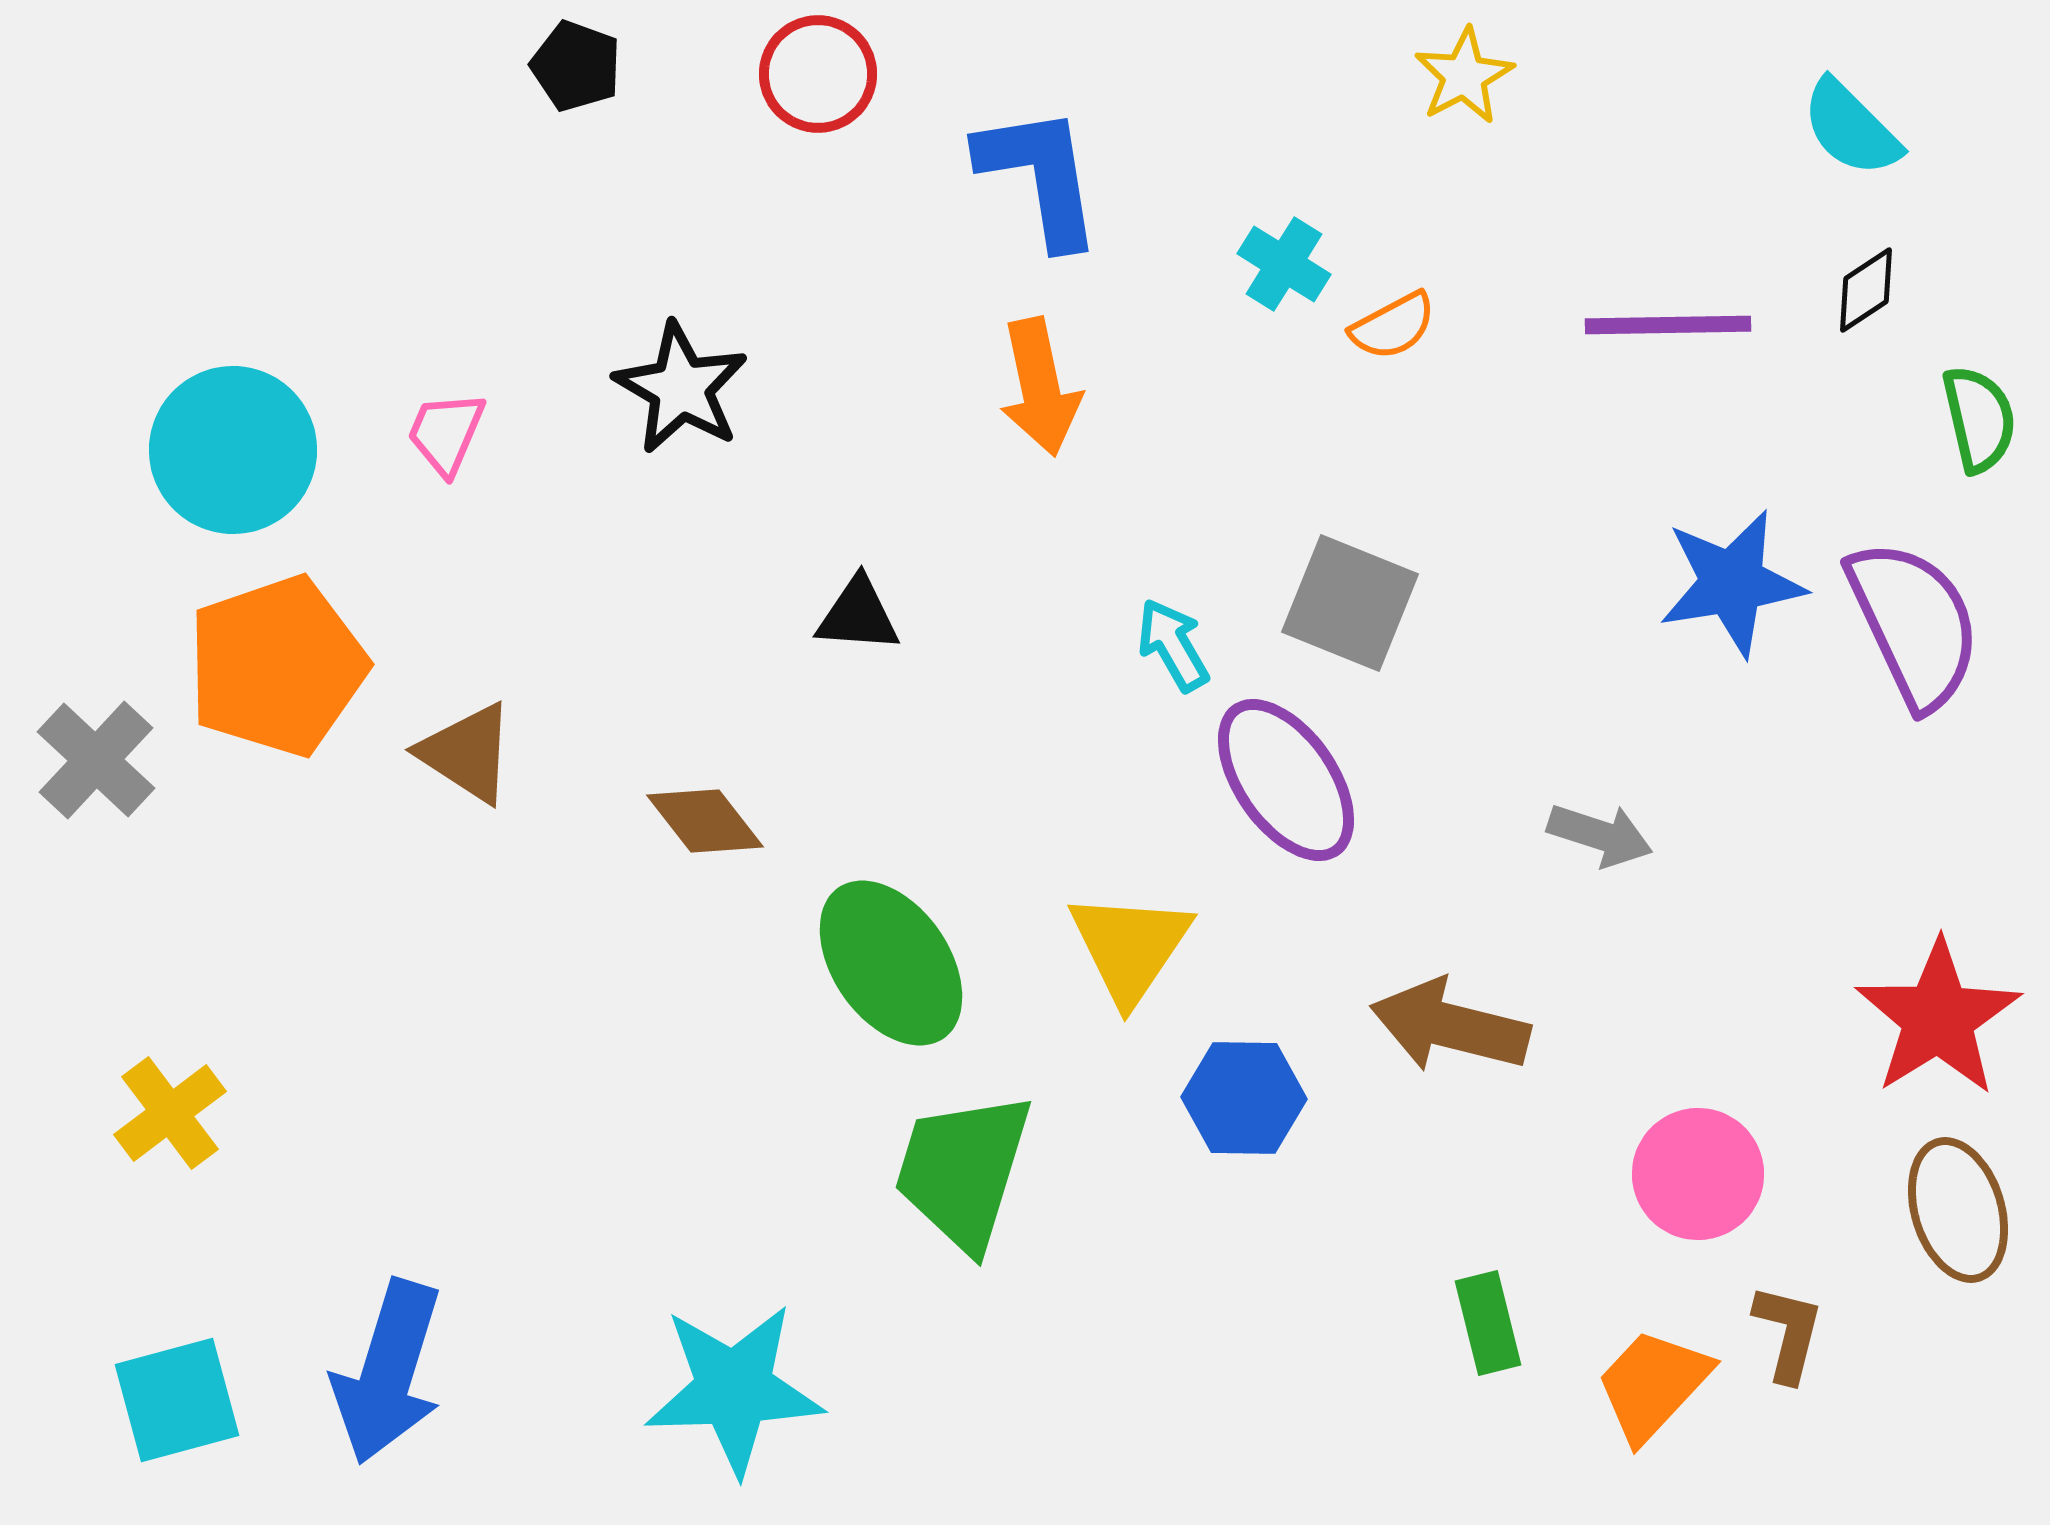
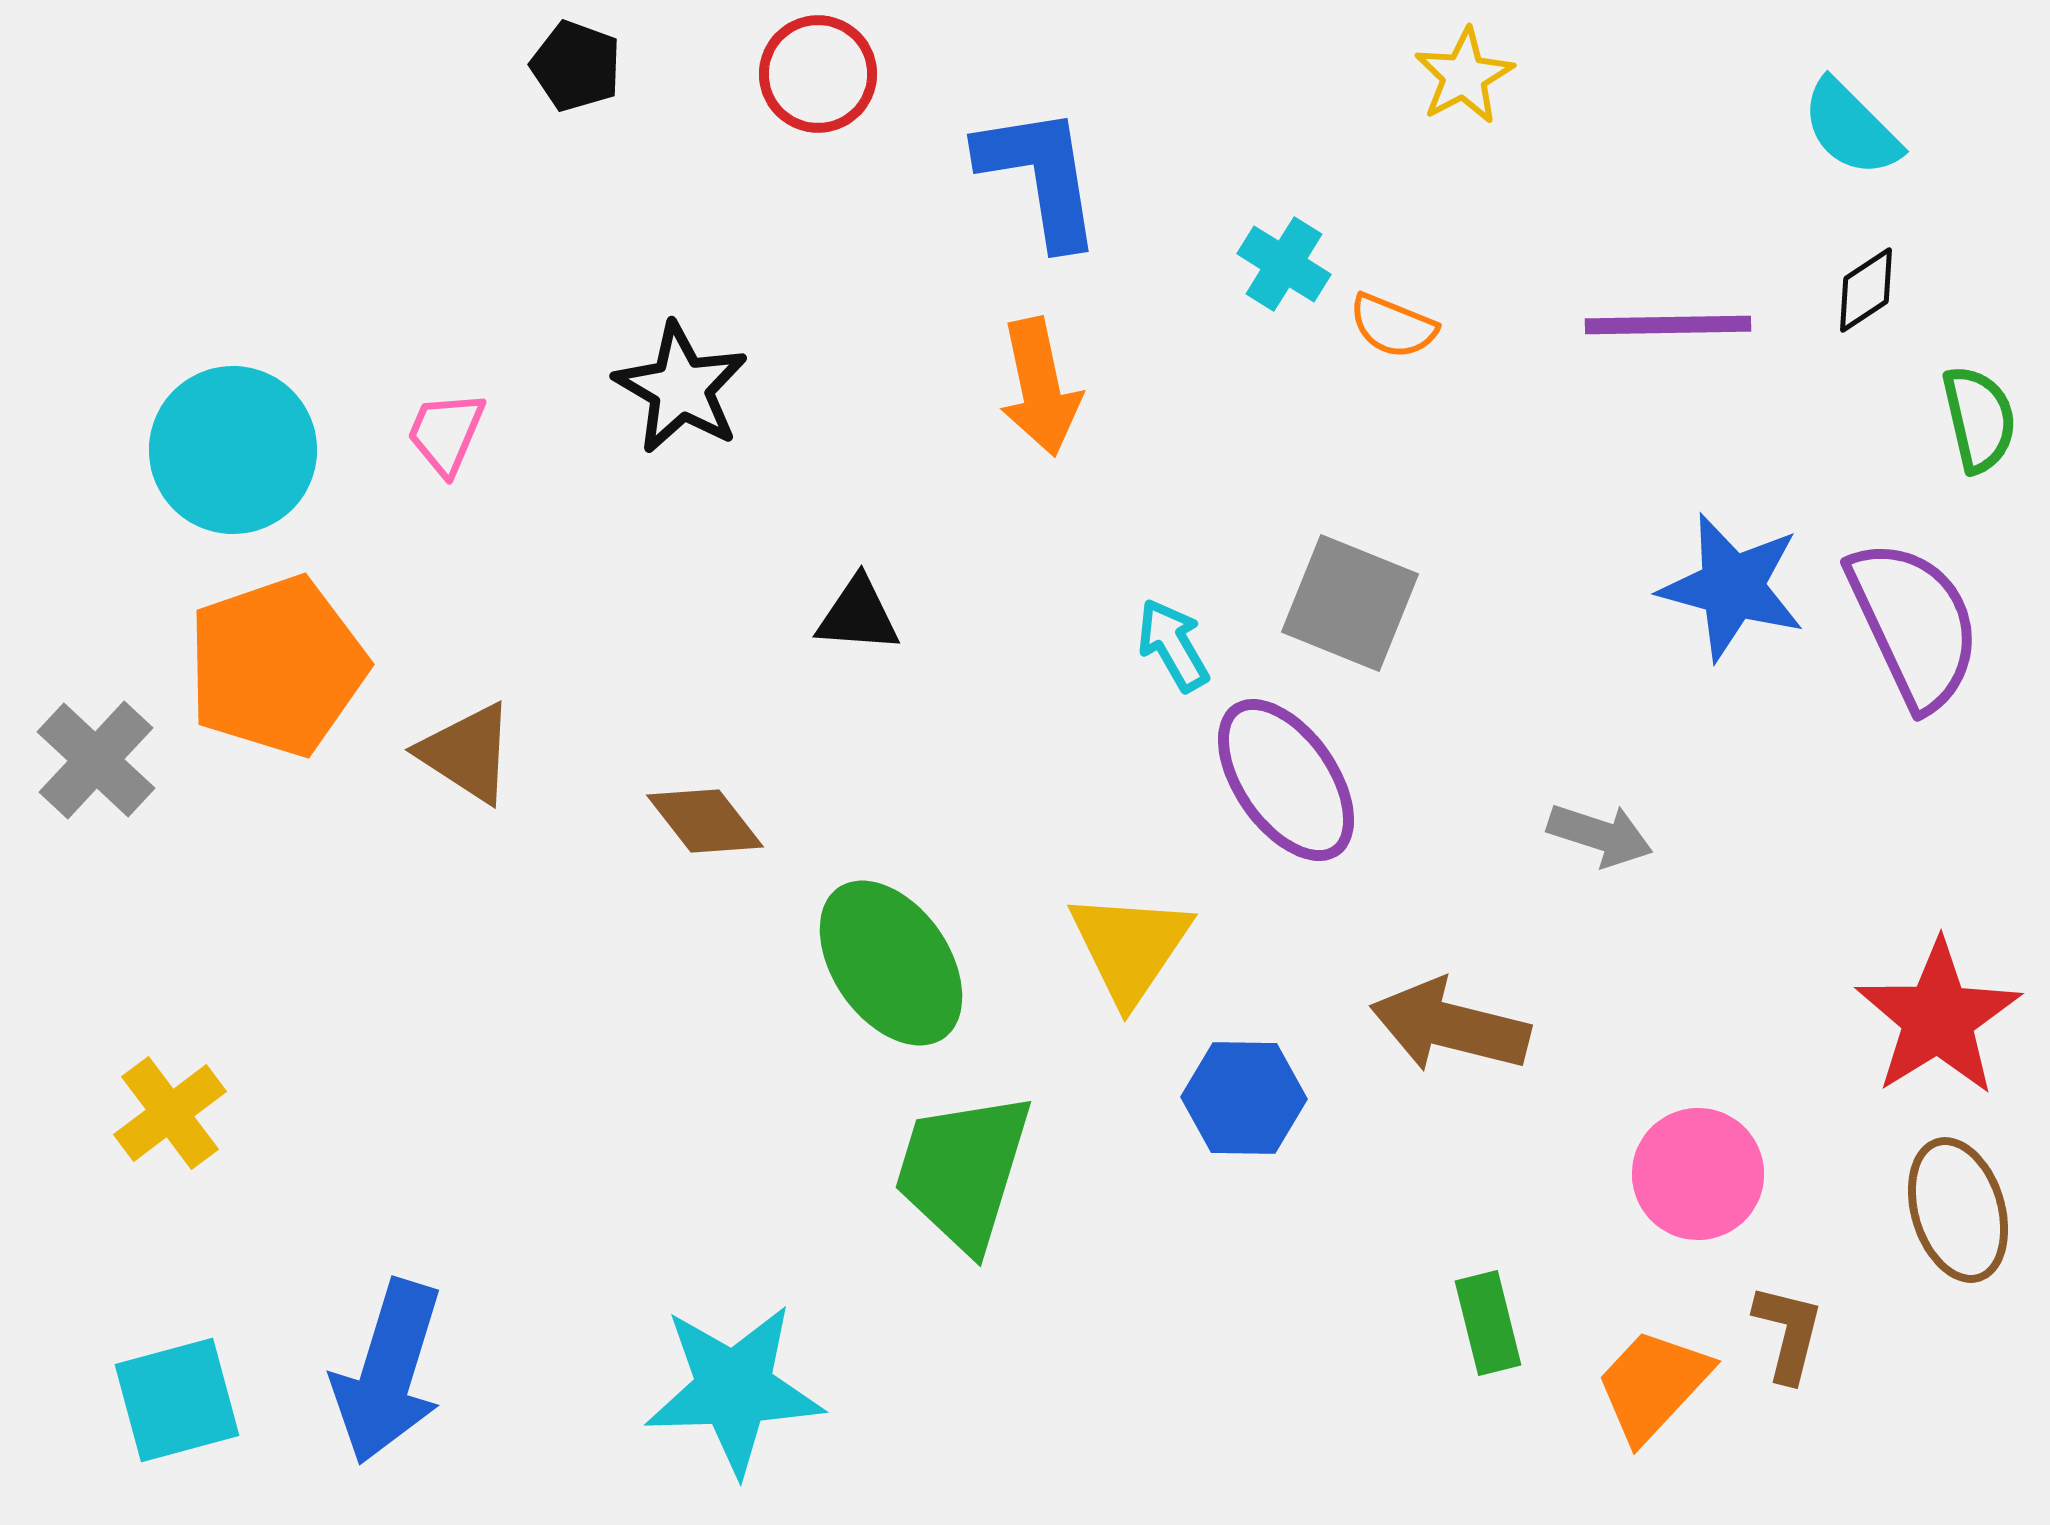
orange semicircle: rotated 50 degrees clockwise
blue star: moved 4 px down; rotated 24 degrees clockwise
